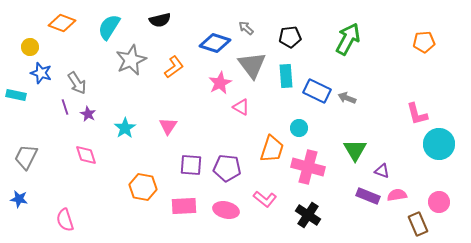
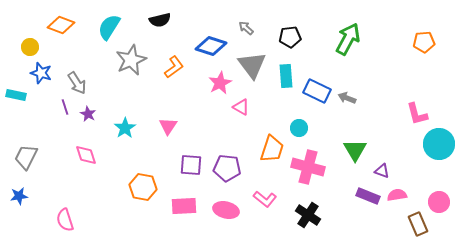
orange diamond at (62, 23): moved 1 px left, 2 px down
blue diamond at (215, 43): moved 4 px left, 3 px down
blue star at (19, 199): moved 3 px up; rotated 18 degrees counterclockwise
